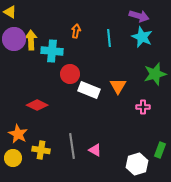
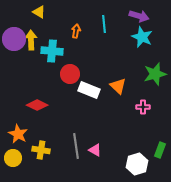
yellow triangle: moved 29 px right
cyan line: moved 5 px left, 14 px up
orange triangle: rotated 18 degrees counterclockwise
gray line: moved 4 px right
